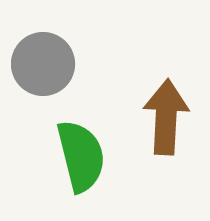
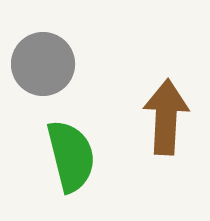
green semicircle: moved 10 px left
